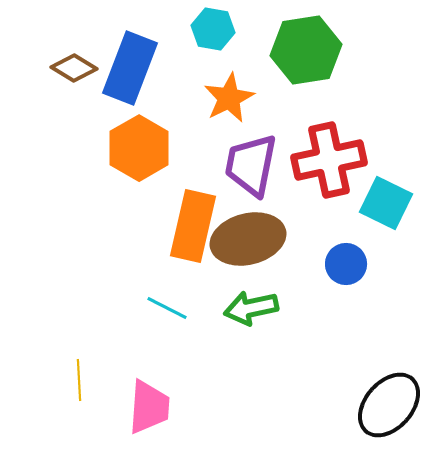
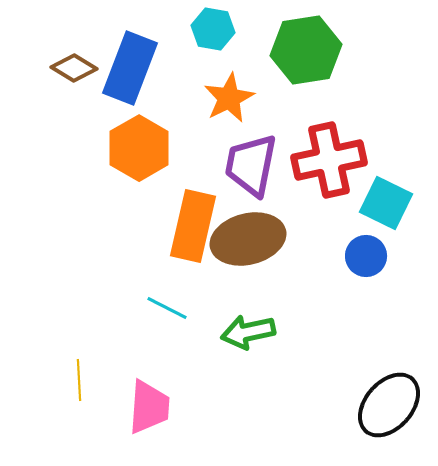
blue circle: moved 20 px right, 8 px up
green arrow: moved 3 px left, 24 px down
